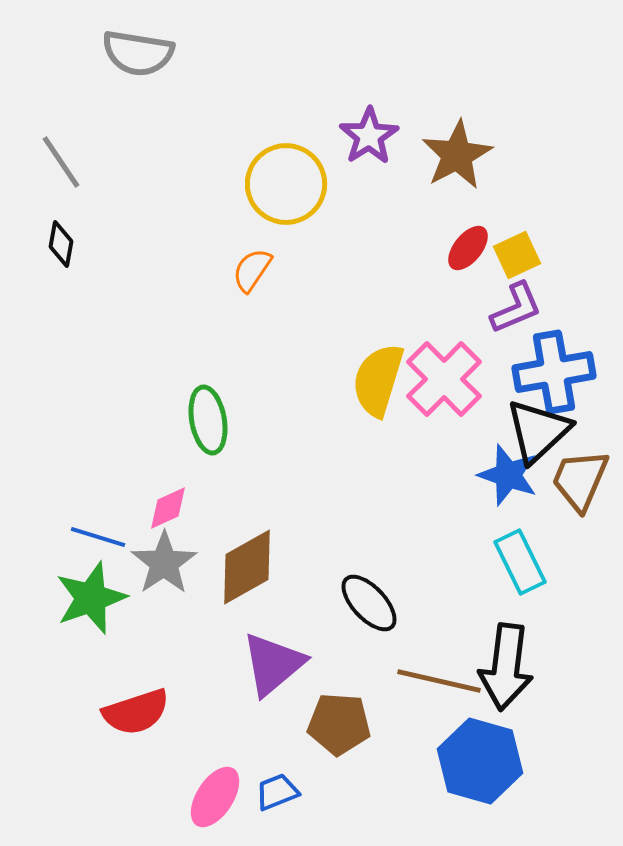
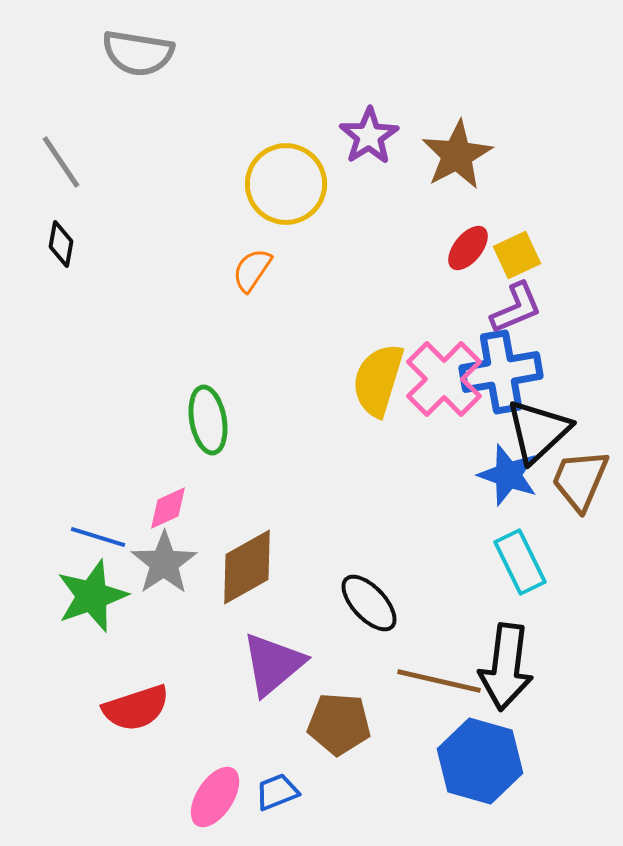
blue cross: moved 53 px left
green star: moved 1 px right, 2 px up
red semicircle: moved 4 px up
